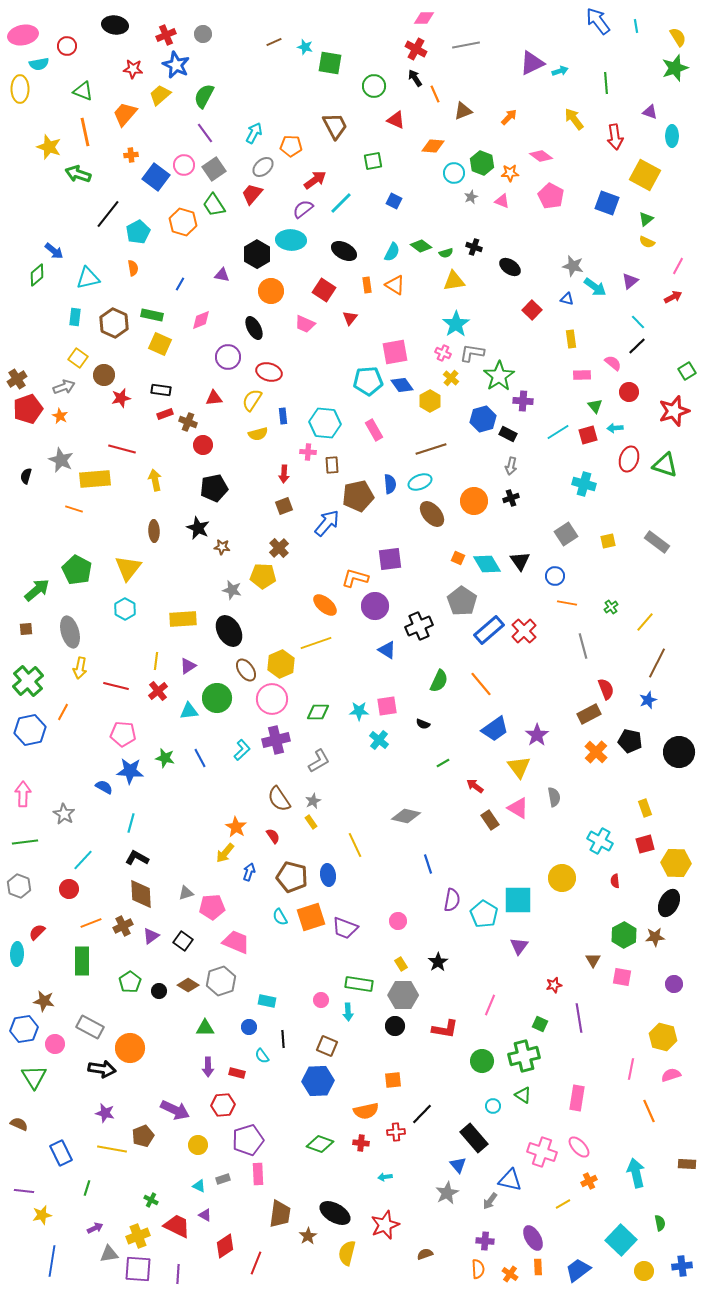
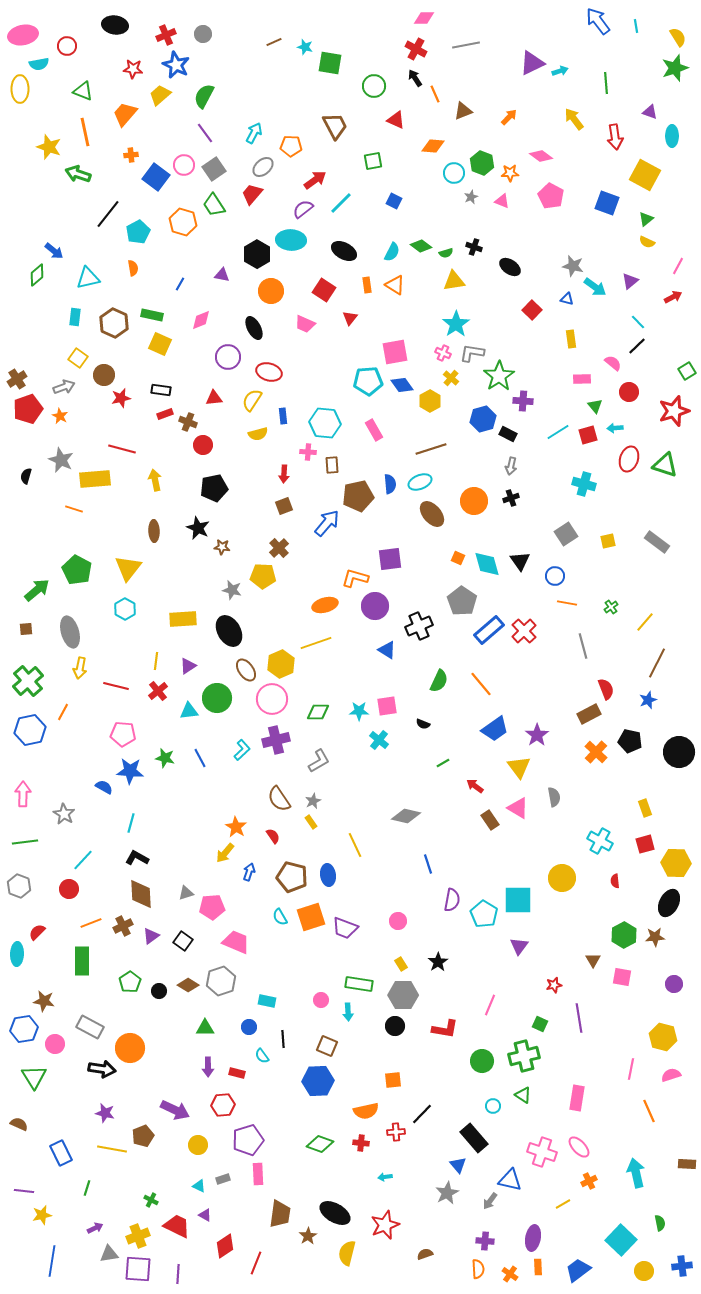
pink rectangle at (582, 375): moved 4 px down
cyan diamond at (487, 564): rotated 16 degrees clockwise
orange ellipse at (325, 605): rotated 55 degrees counterclockwise
purple ellipse at (533, 1238): rotated 40 degrees clockwise
